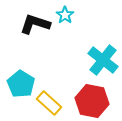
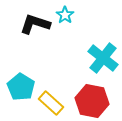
cyan cross: moved 2 px up
cyan pentagon: moved 3 px down
yellow rectangle: moved 2 px right
